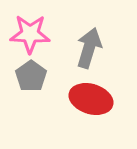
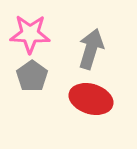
gray arrow: moved 2 px right, 1 px down
gray pentagon: moved 1 px right
